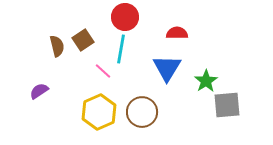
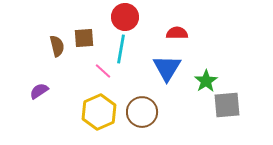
brown square: moved 1 px right, 2 px up; rotated 30 degrees clockwise
